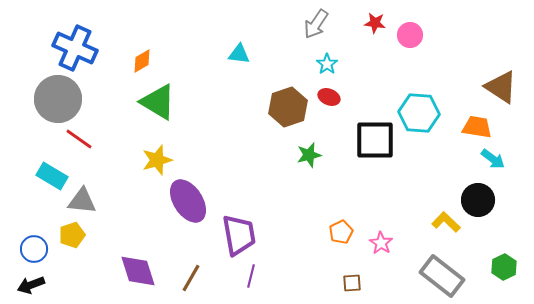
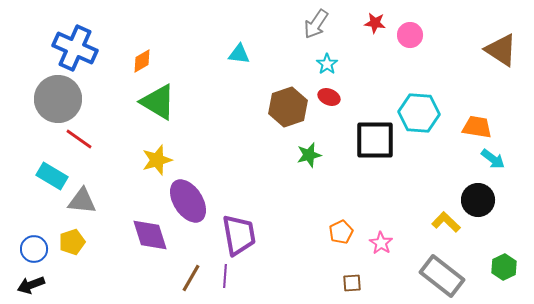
brown triangle: moved 37 px up
yellow pentagon: moved 7 px down
purple diamond: moved 12 px right, 36 px up
purple line: moved 26 px left; rotated 10 degrees counterclockwise
